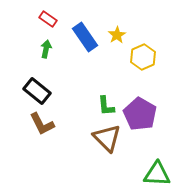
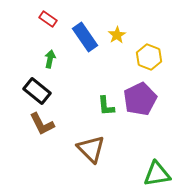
green arrow: moved 4 px right, 10 px down
yellow hexagon: moved 6 px right; rotated 15 degrees counterclockwise
purple pentagon: moved 15 px up; rotated 16 degrees clockwise
brown triangle: moved 16 px left, 11 px down
green triangle: rotated 12 degrees counterclockwise
